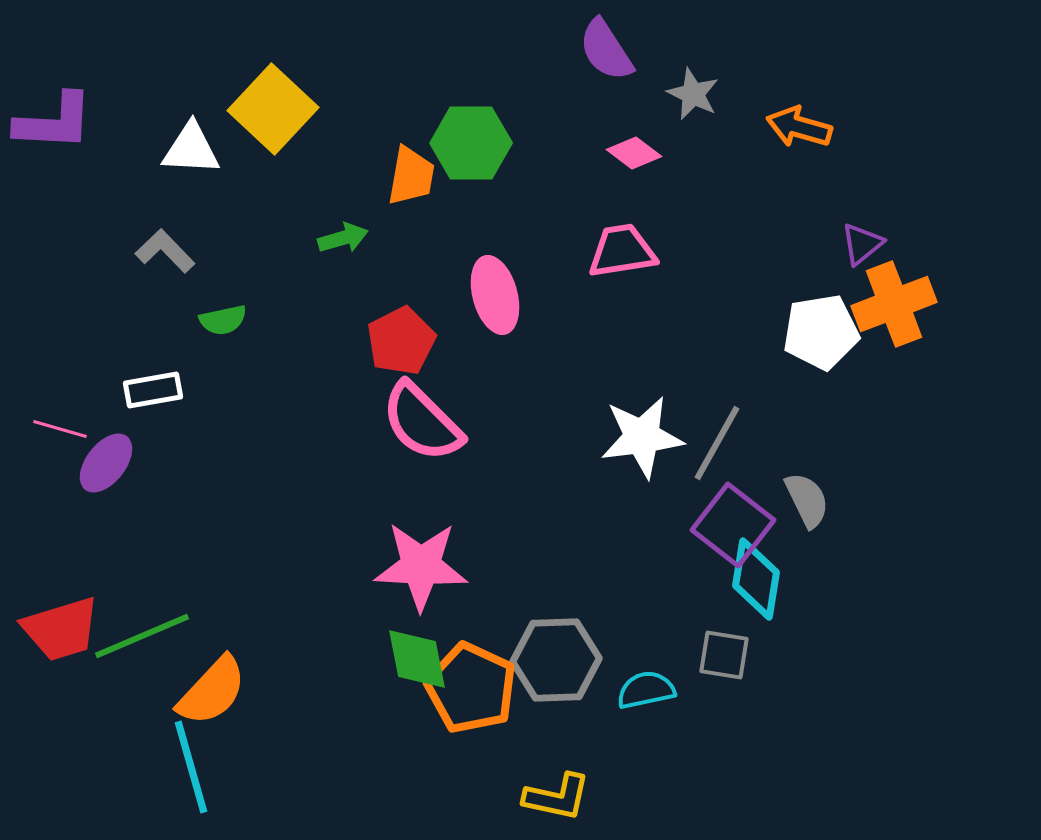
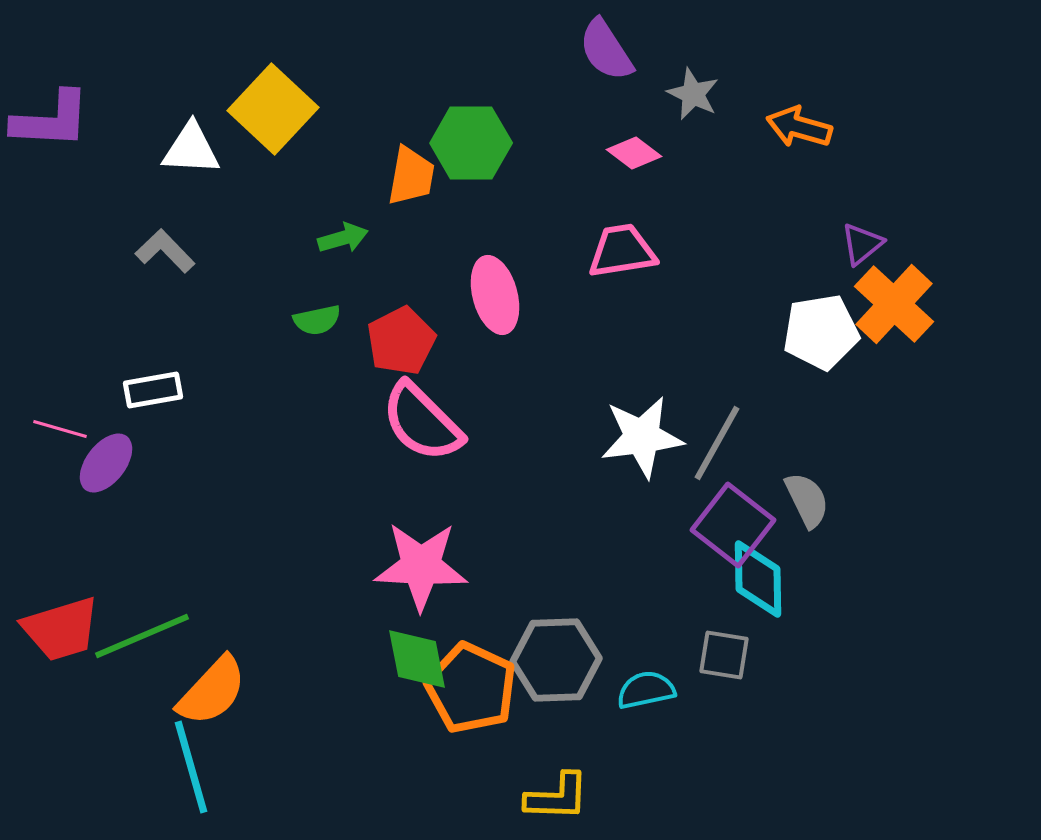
purple L-shape: moved 3 px left, 2 px up
orange cross: rotated 26 degrees counterclockwise
green semicircle: moved 94 px right
cyan diamond: moved 2 px right; rotated 10 degrees counterclockwise
yellow L-shape: rotated 10 degrees counterclockwise
